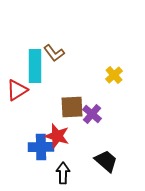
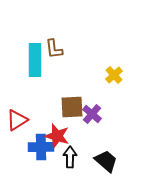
brown L-shape: moved 4 px up; rotated 30 degrees clockwise
cyan rectangle: moved 6 px up
red triangle: moved 30 px down
black arrow: moved 7 px right, 16 px up
